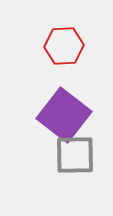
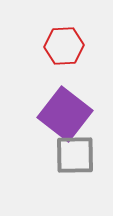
purple square: moved 1 px right, 1 px up
